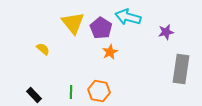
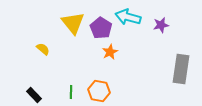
purple star: moved 5 px left, 7 px up
